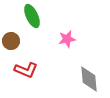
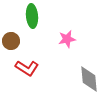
green ellipse: rotated 20 degrees clockwise
red L-shape: moved 1 px right, 2 px up; rotated 10 degrees clockwise
